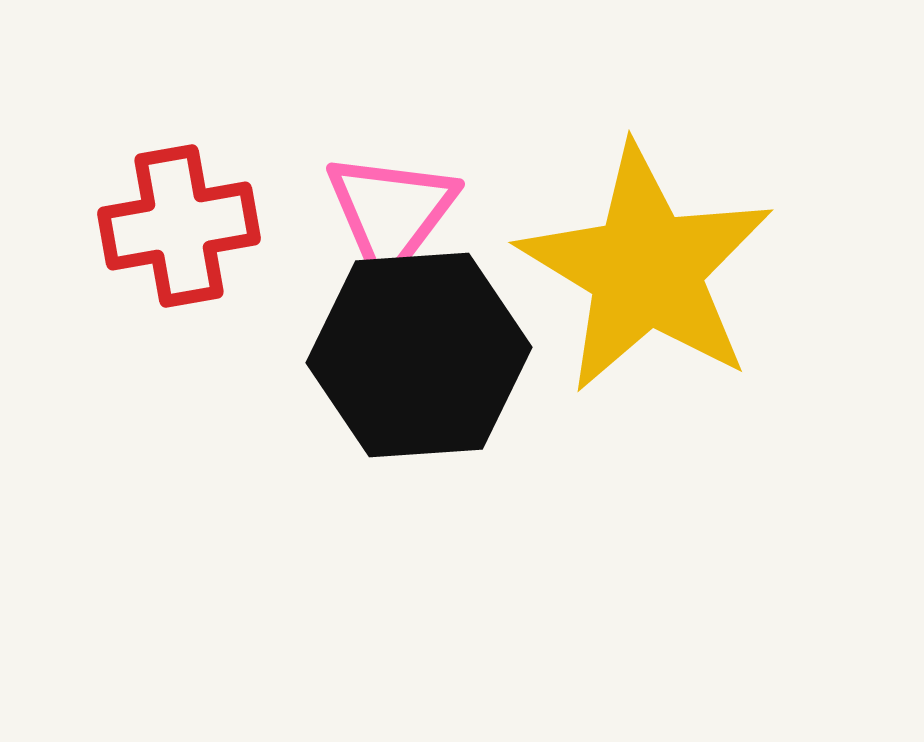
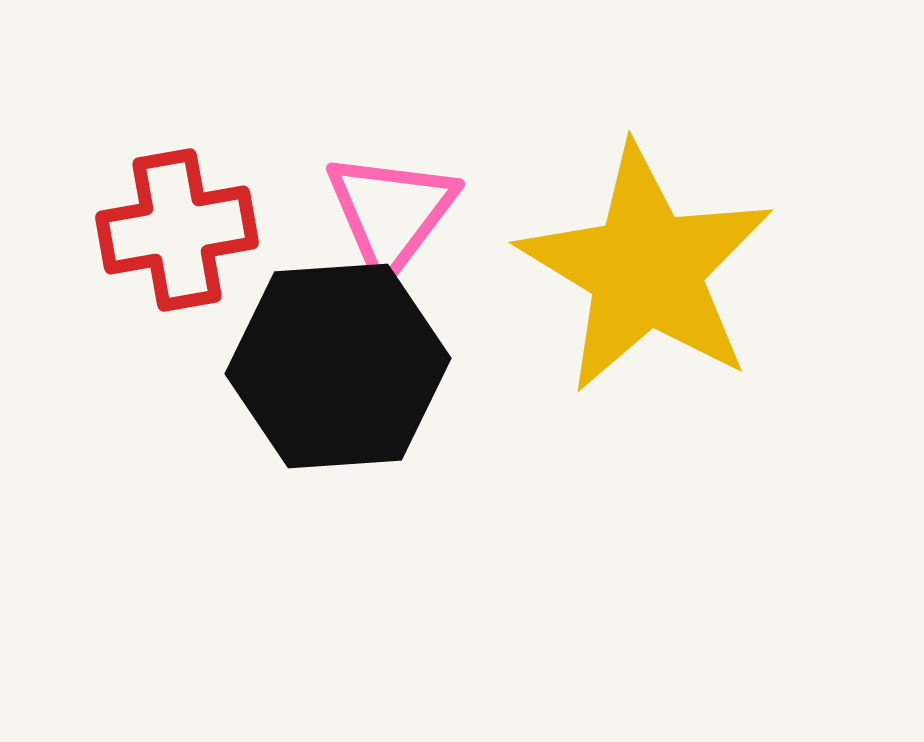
red cross: moved 2 px left, 4 px down
black hexagon: moved 81 px left, 11 px down
